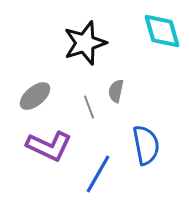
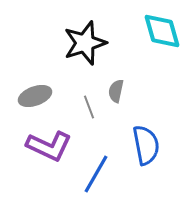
gray ellipse: rotated 20 degrees clockwise
blue line: moved 2 px left
